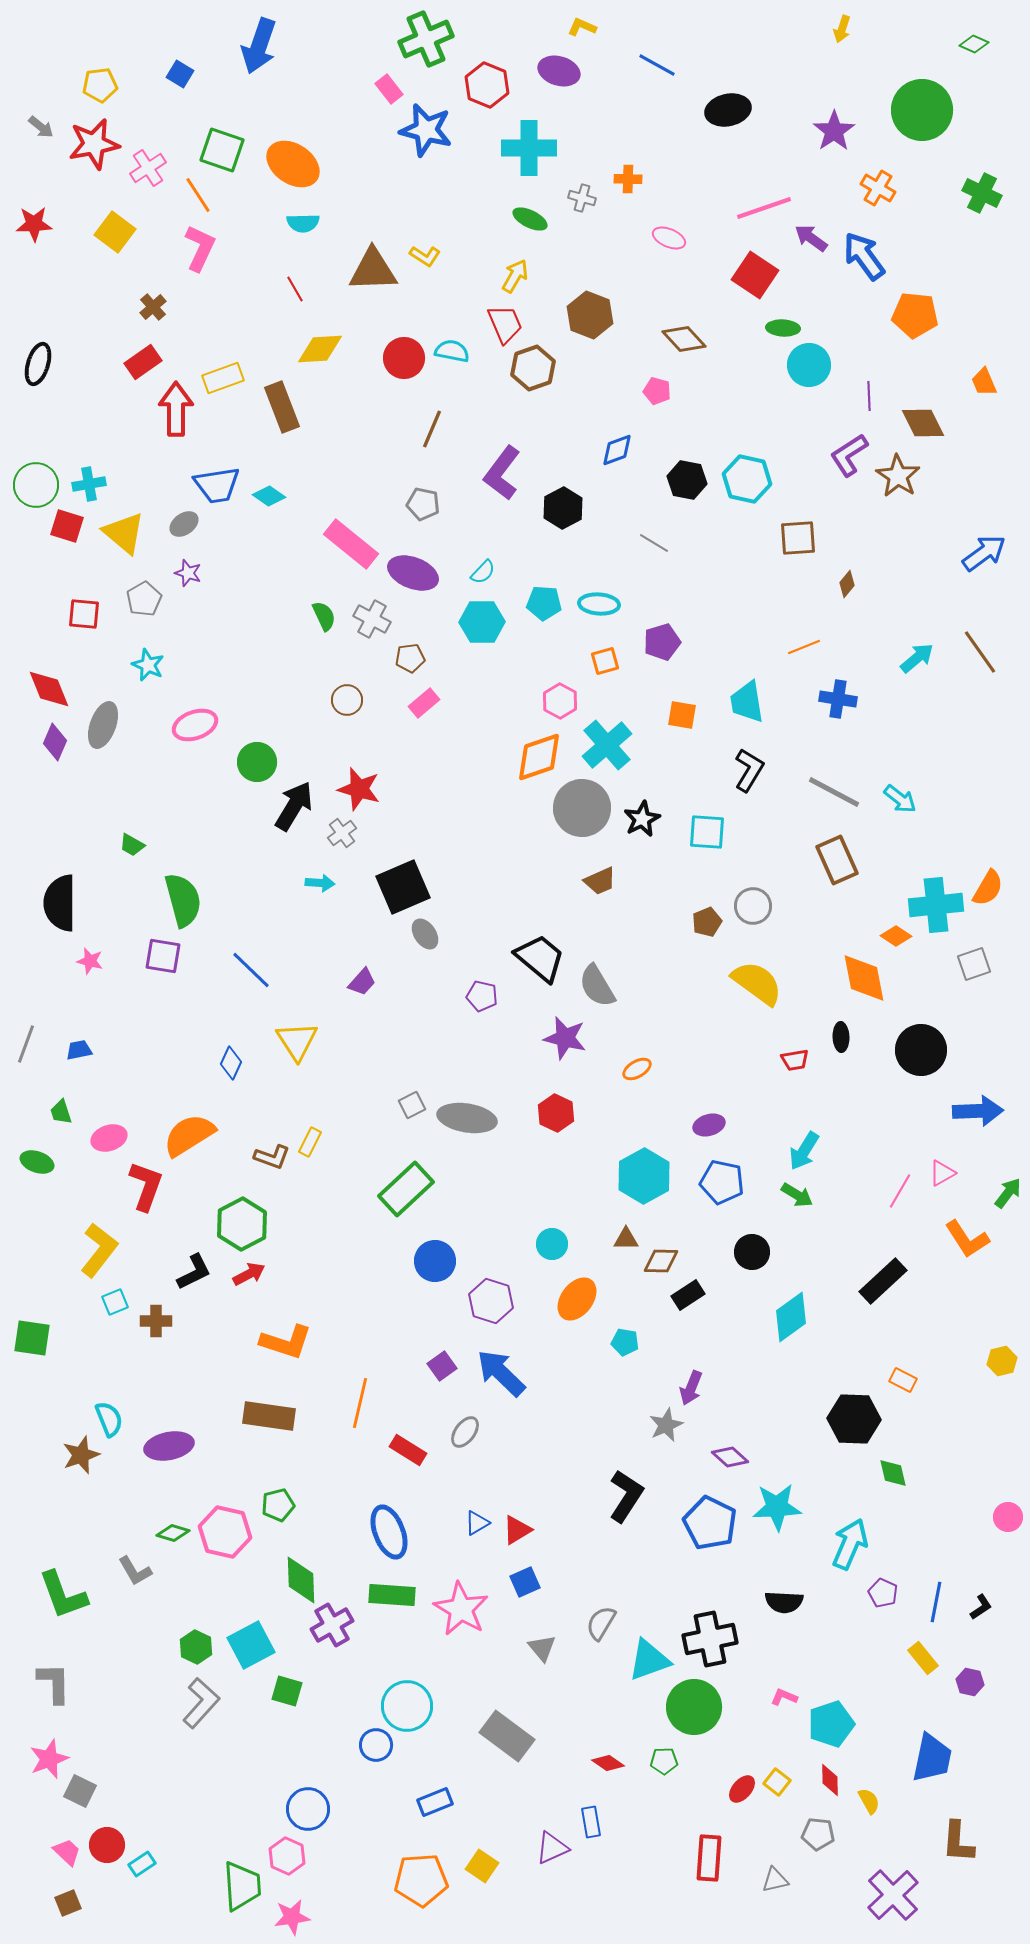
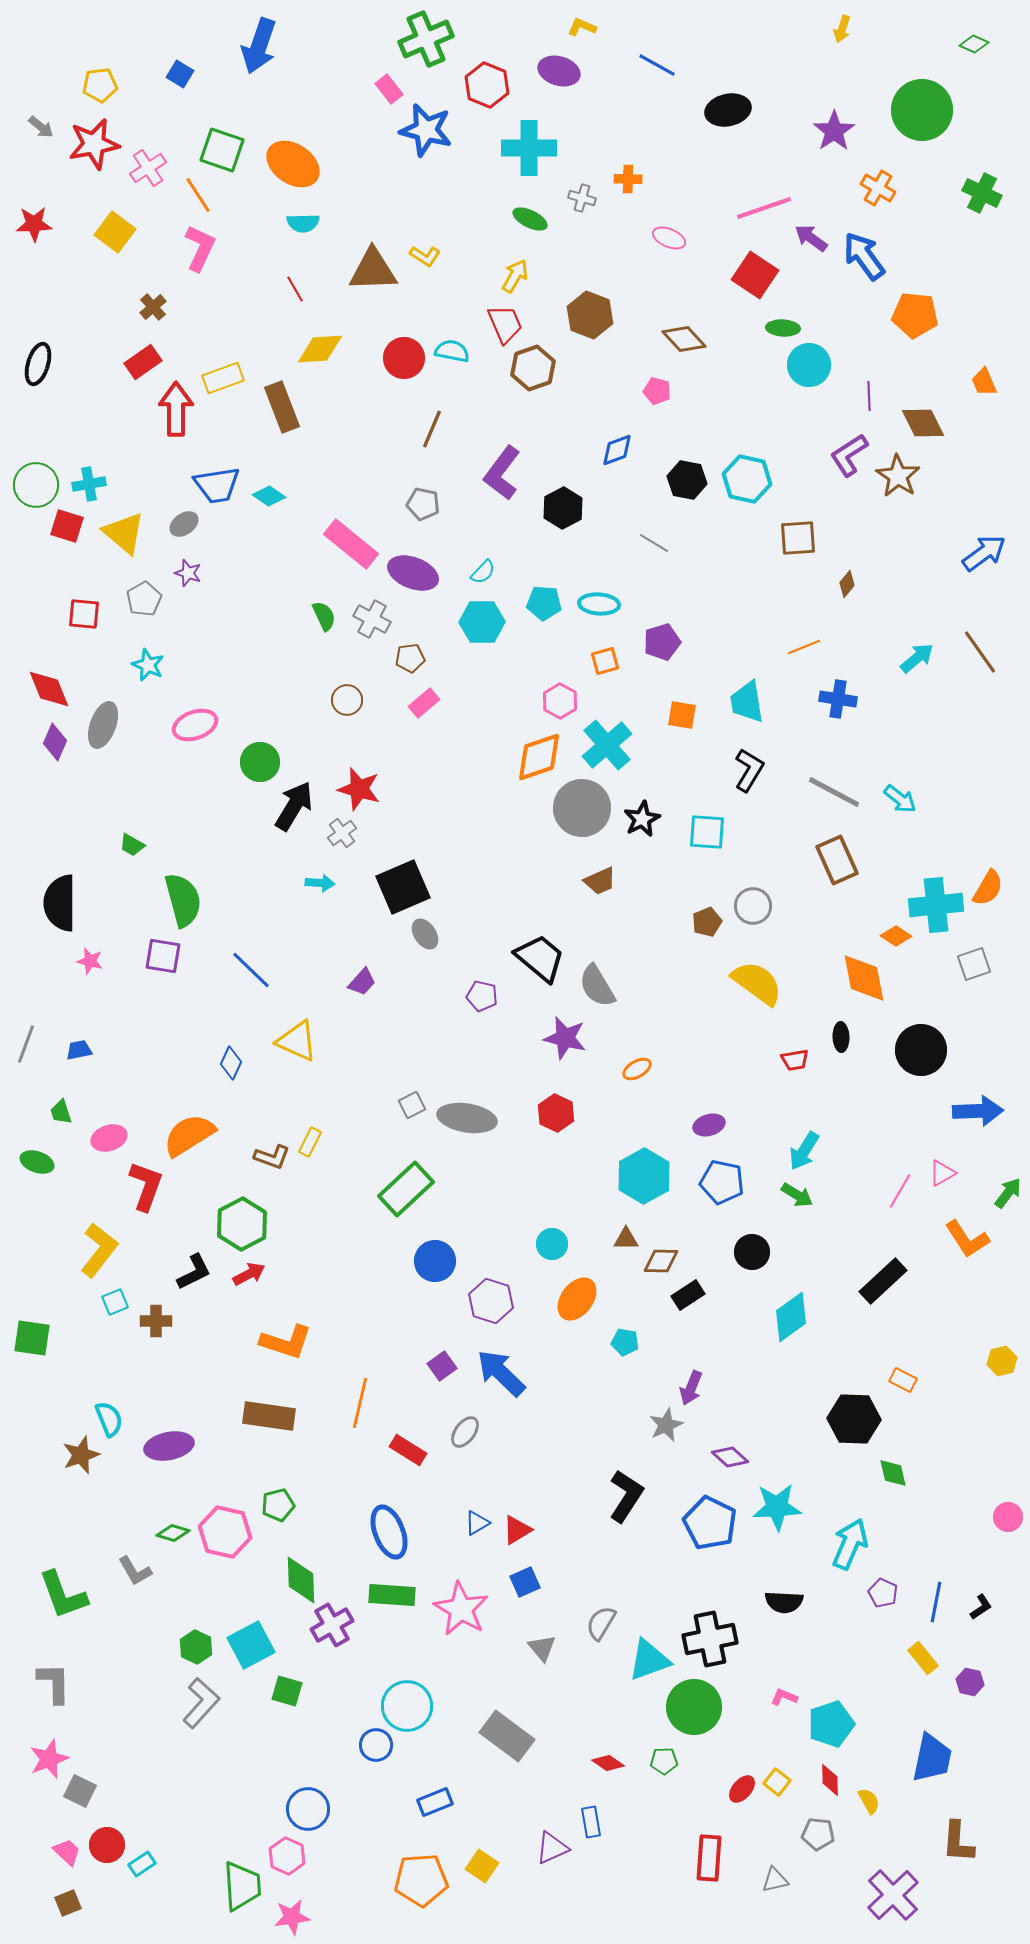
green circle at (257, 762): moved 3 px right
yellow triangle at (297, 1041): rotated 33 degrees counterclockwise
